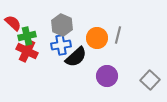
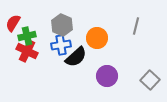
red semicircle: rotated 102 degrees counterclockwise
gray line: moved 18 px right, 9 px up
